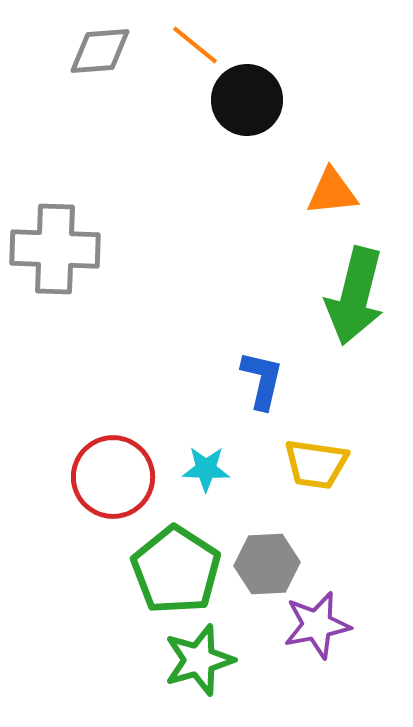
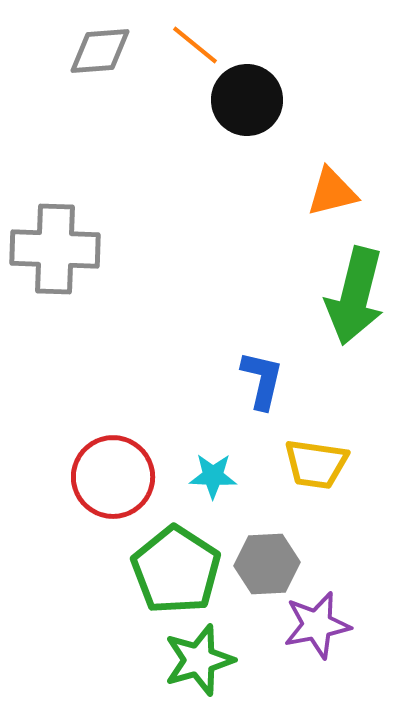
orange triangle: rotated 8 degrees counterclockwise
cyan star: moved 7 px right, 7 px down
